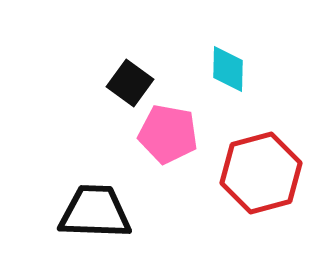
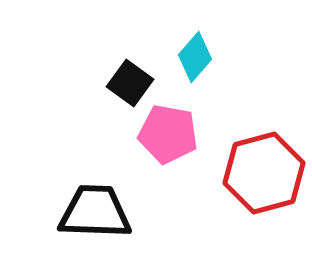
cyan diamond: moved 33 px left, 12 px up; rotated 39 degrees clockwise
red hexagon: moved 3 px right
